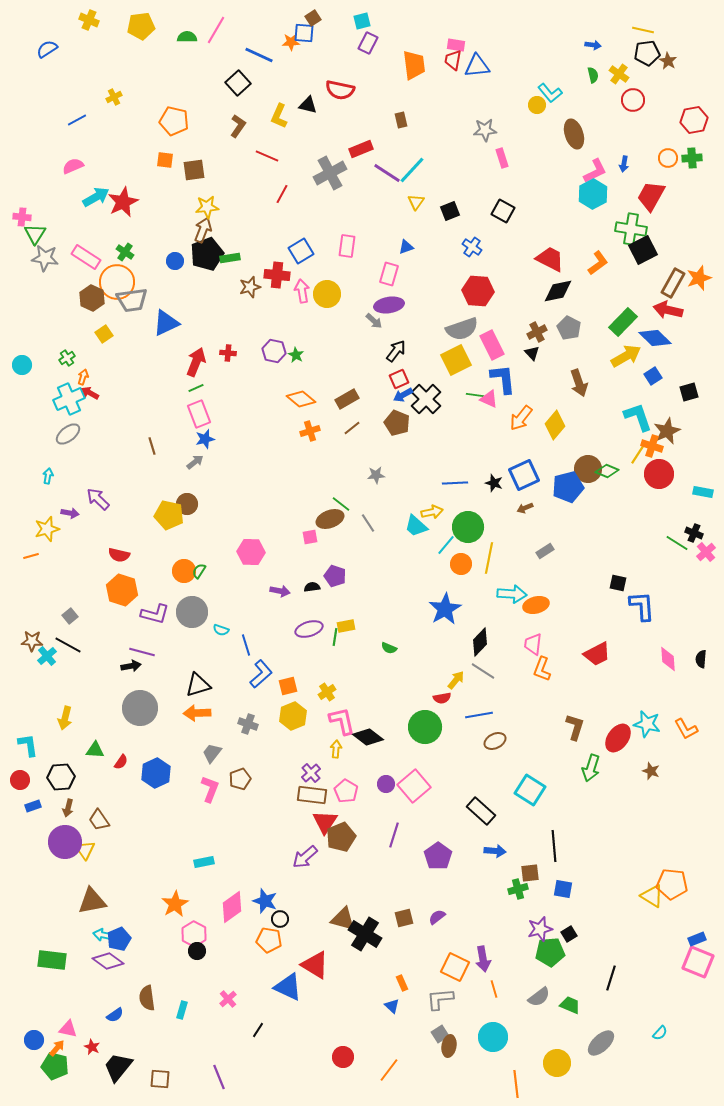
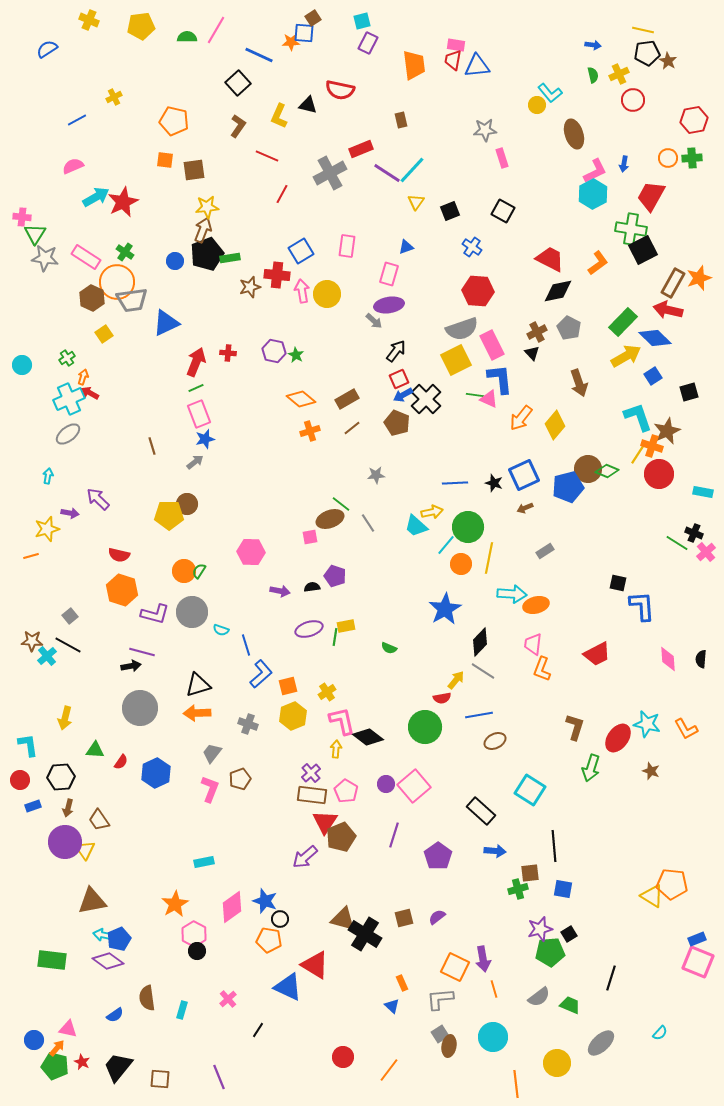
yellow cross at (619, 74): rotated 30 degrees clockwise
blue L-shape at (503, 379): moved 3 px left
yellow pentagon at (169, 515): rotated 12 degrees counterclockwise
red star at (92, 1047): moved 10 px left, 15 px down
